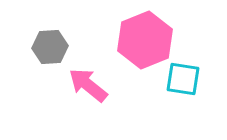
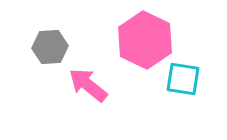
pink hexagon: rotated 12 degrees counterclockwise
